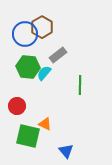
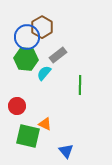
blue circle: moved 2 px right, 3 px down
green hexagon: moved 2 px left, 8 px up
